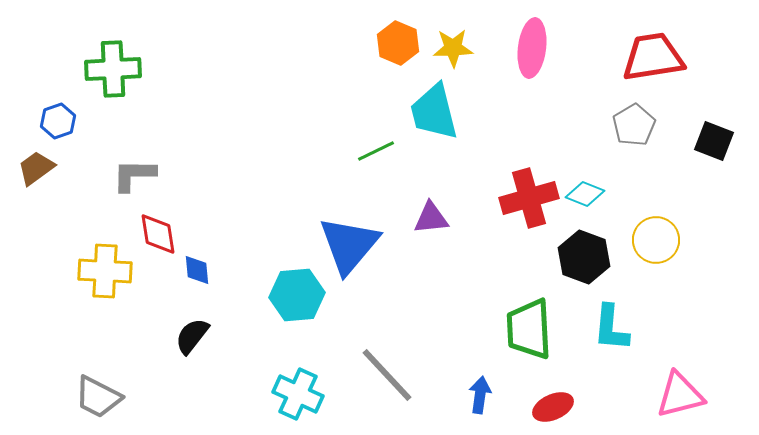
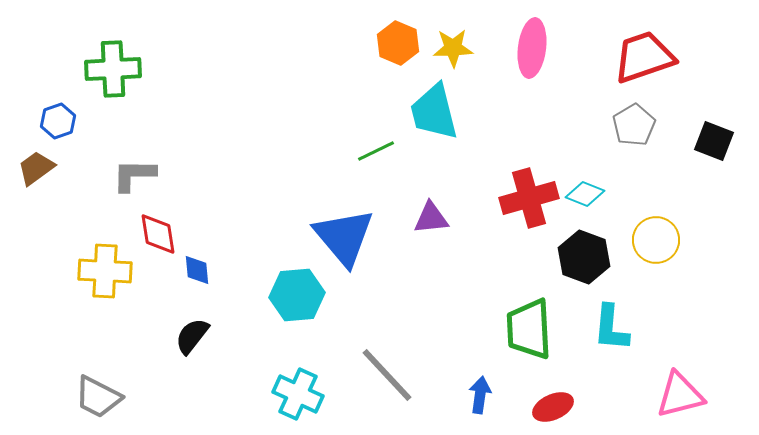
red trapezoid: moved 9 px left; rotated 10 degrees counterclockwise
blue triangle: moved 5 px left, 8 px up; rotated 20 degrees counterclockwise
